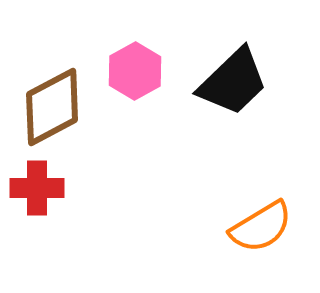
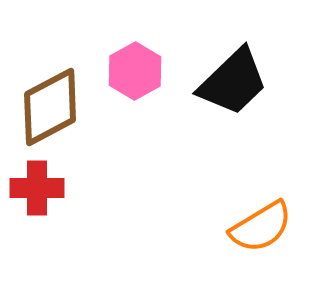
brown diamond: moved 2 px left
